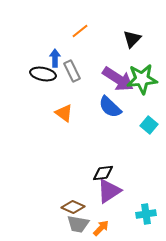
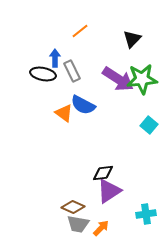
blue semicircle: moved 27 px left, 2 px up; rotated 15 degrees counterclockwise
